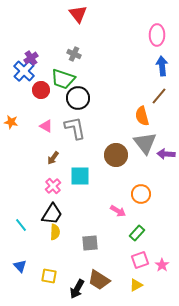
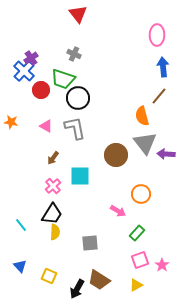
blue arrow: moved 1 px right, 1 px down
yellow square: rotated 14 degrees clockwise
